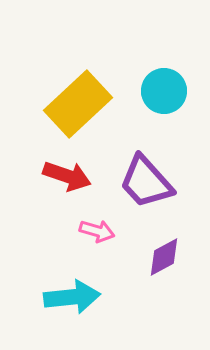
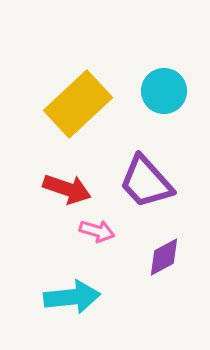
red arrow: moved 13 px down
